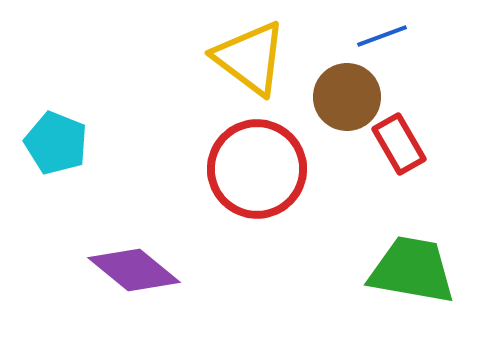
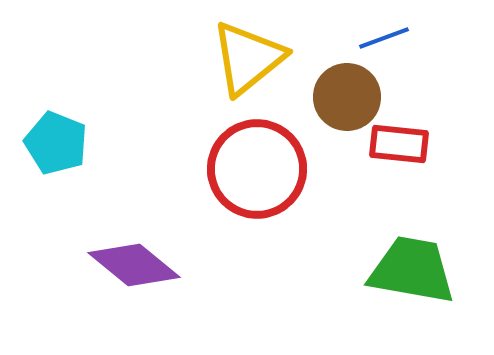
blue line: moved 2 px right, 2 px down
yellow triangle: moved 2 px left; rotated 44 degrees clockwise
red rectangle: rotated 54 degrees counterclockwise
purple diamond: moved 5 px up
